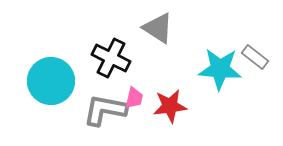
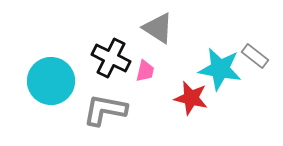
gray rectangle: moved 1 px up
cyan star: rotated 6 degrees clockwise
pink trapezoid: moved 11 px right, 27 px up
red star: moved 21 px right, 8 px up; rotated 20 degrees clockwise
